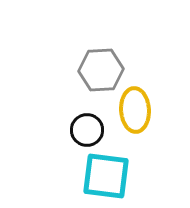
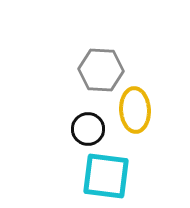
gray hexagon: rotated 6 degrees clockwise
black circle: moved 1 px right, 1 px up
